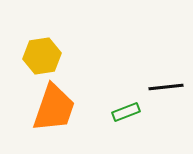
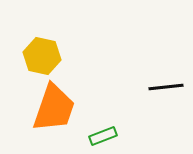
yellow hexagon: rotated 21 degrees clockwise
green rectangle: moved 23 px left, 24 px down
